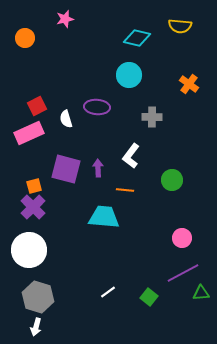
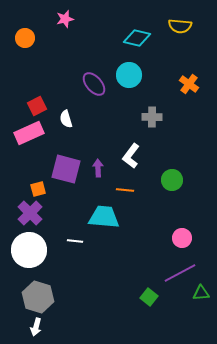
purple ellipse: moved 3 px left, 23 px up; rotated 45 degrees clockwise
orange square: moved 4 px right, 3 px down
purple cross: moved 3 px left, 6 px down
purple line: moved 3 px left
white line: moved 33 px left, 51 px up; rotated 42 degrees clockwise
